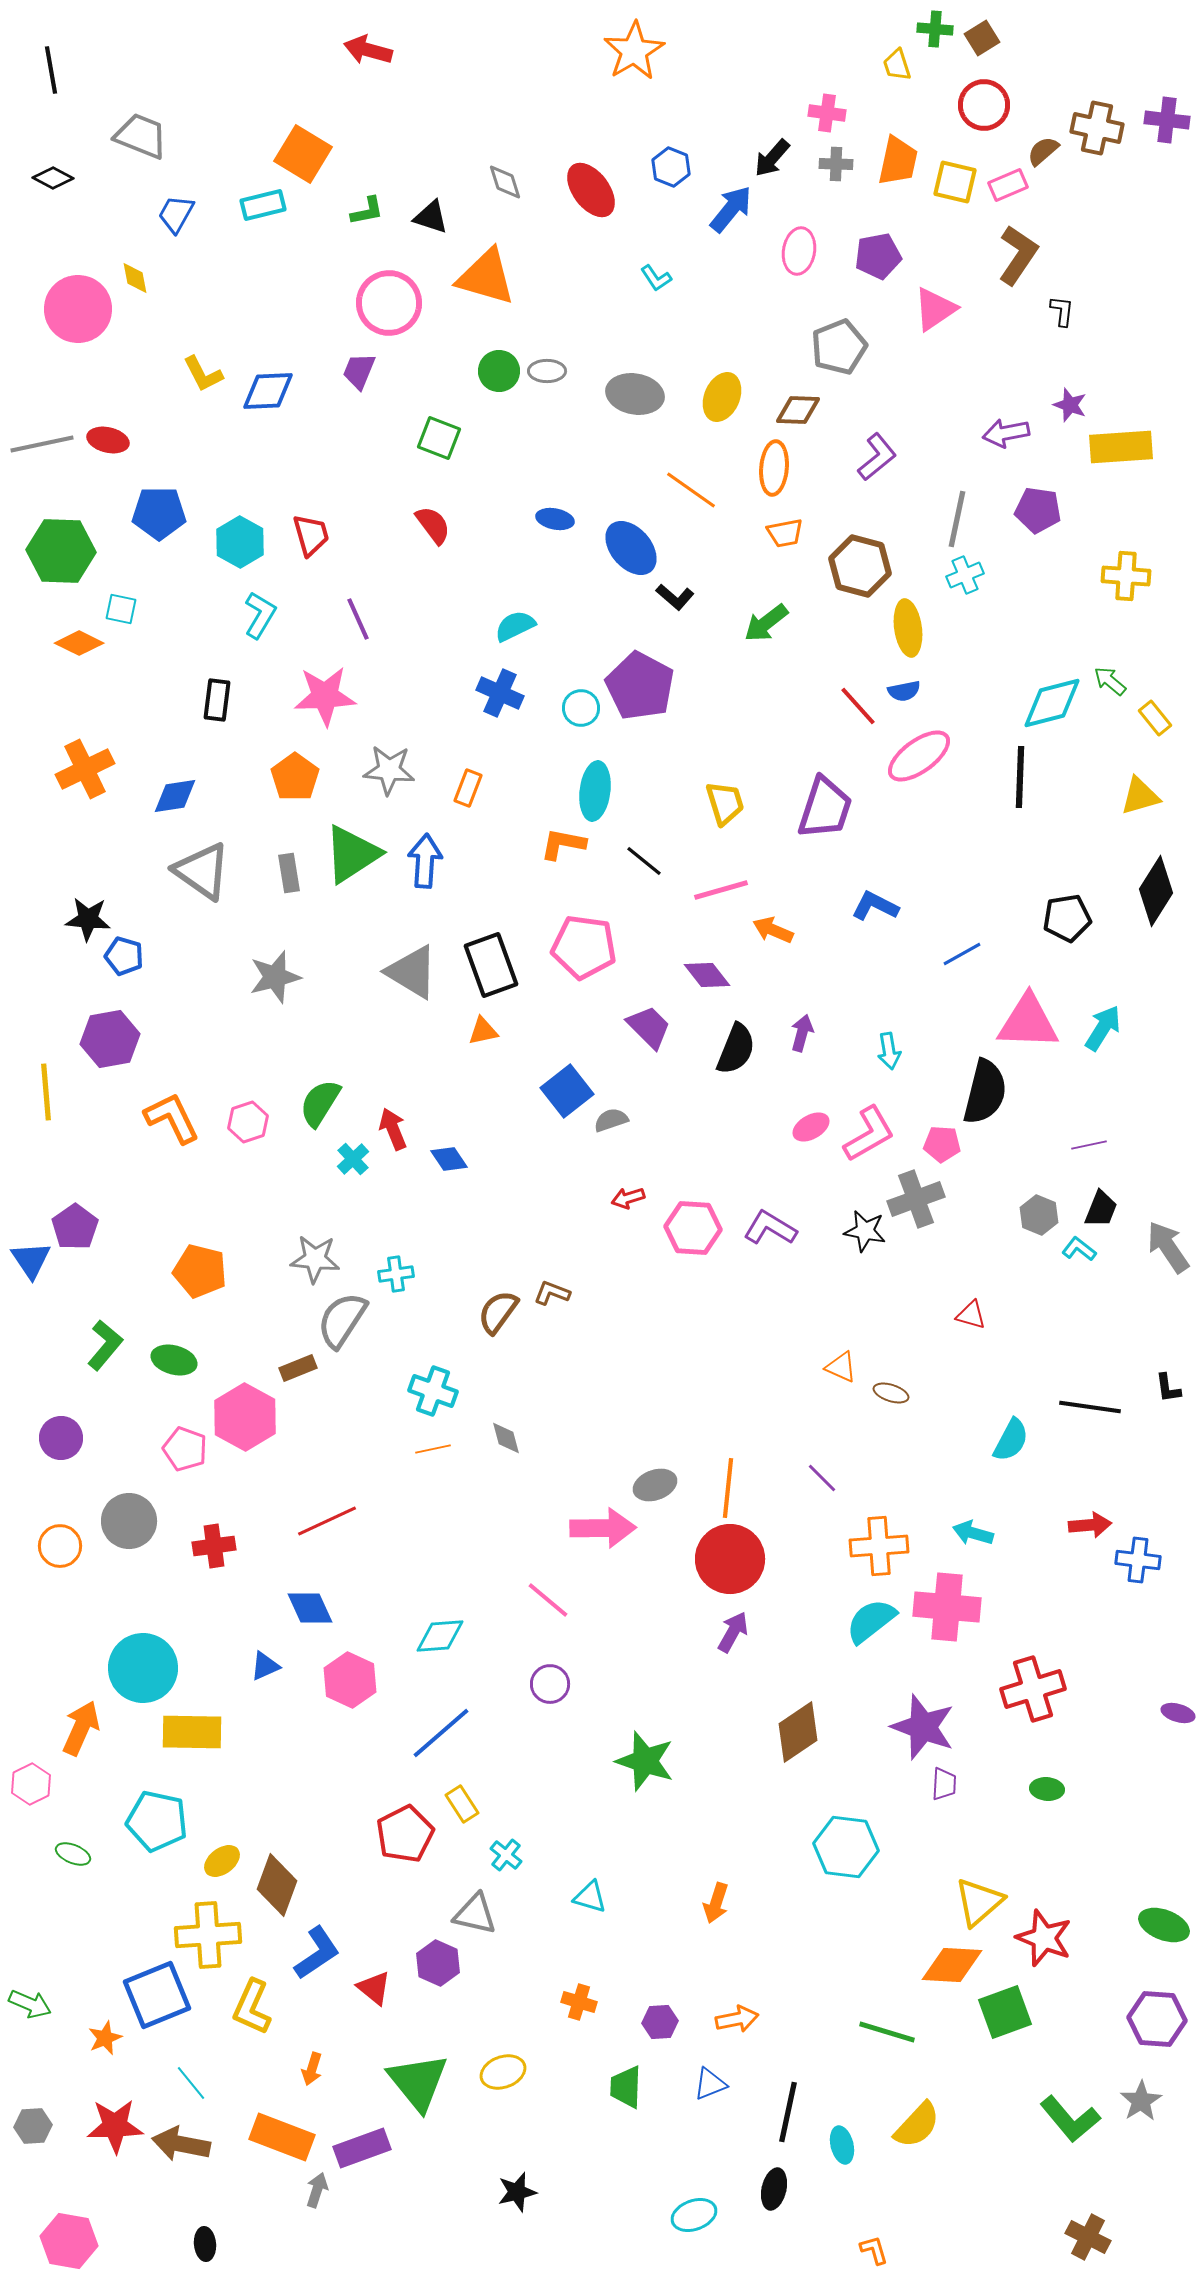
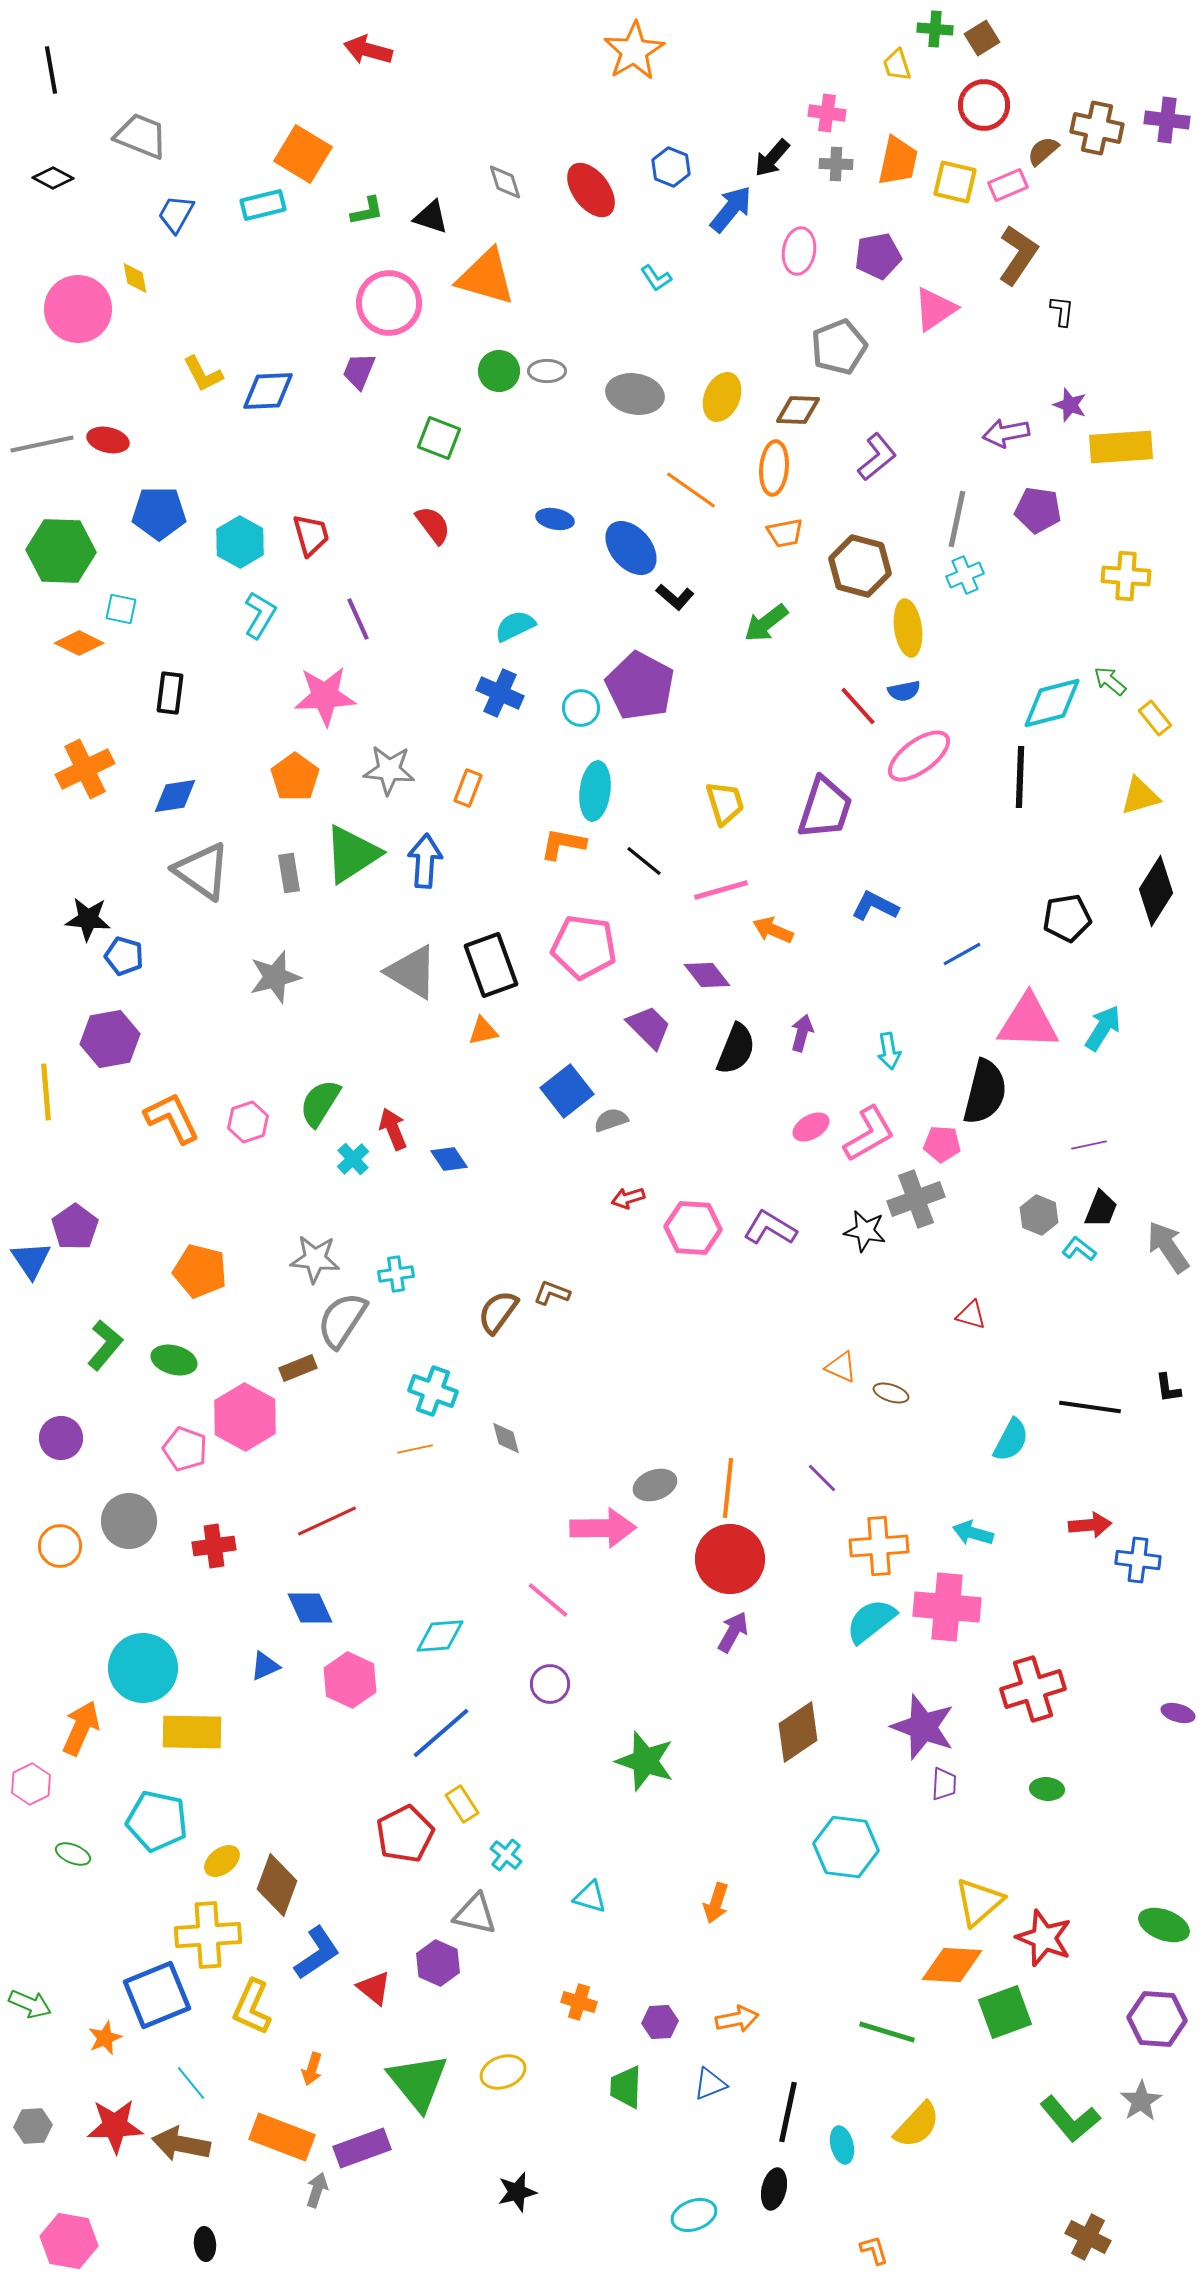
black rectangle at (217, 700): moved 47 px left, 7 px up
orange line at (433, 1449): moved 18 px left
